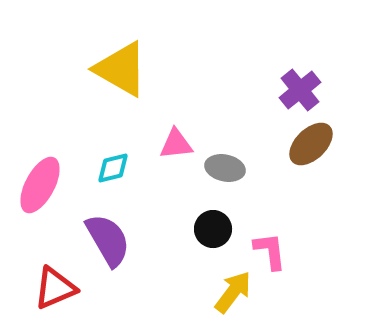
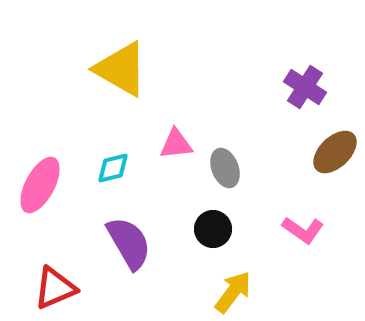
purple cross: moved 5 px right, 3 px up; rotated 18 degrees counterclockwise
brown ellipse: moved 24 px right, 8 px down
gray ellipse: rotated 57 degrees clockwise
purple semicircle: moved 21 px right, 3 px down
pink L-shape: moved 33 px right, 21 px up; rotated 132 degrees clockwise
